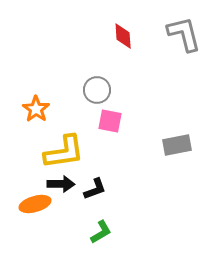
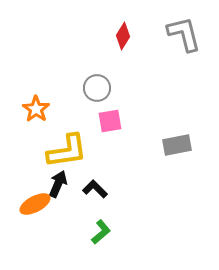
red diamond: rotated 36 degrees clockwise
gray circle: moved 2 px up
pink square: rotated 20 degrees counterclockwise
yellow L-shape: moved 3 px right, 1 px up
black arrow: moved 3 px left; rotated 68 degrees counterclockwise
black L-shape: rotated 115 degrees counterclockwise
orange ellipse: rotated 12 degrees counterclockwise
green L-shape: rotated 10 degrees counterclockwise
